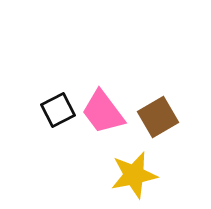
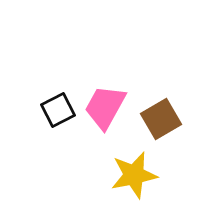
pink trapezoid: moved 2 px right, 5 px up; rotated 66 degrees clockwise
brown square: moved 3 px right, 2 px down
